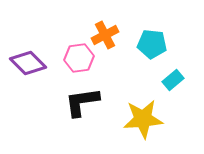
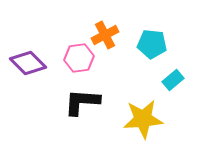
black L-shape: rotated 12 degrees clockwise
